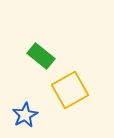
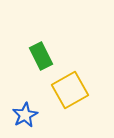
green rectangle: rotated 24 degrees clockwise
